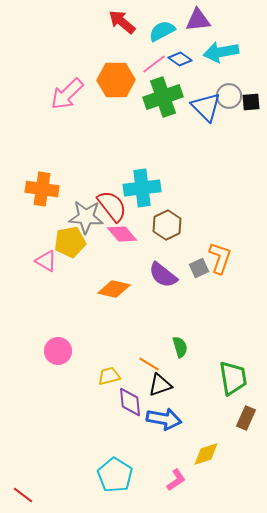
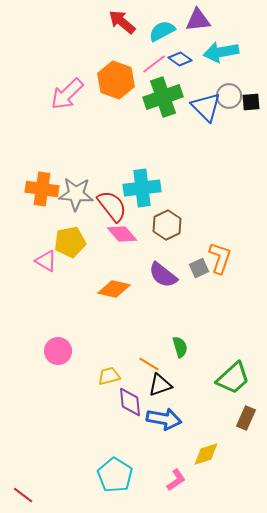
orange hexagon: rotated 21 degrees clockwise
gray star: moved 10 px left, 23 px up
green trapezoid: rotated 57 degrees clockwise
